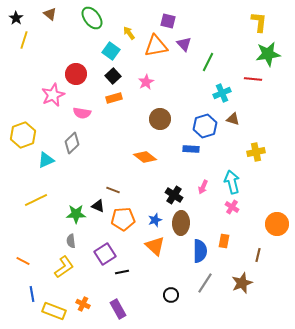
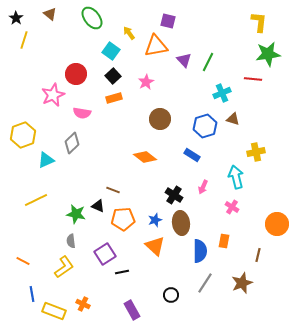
purple triangle at (184, 44): moved 16 px down
blue rectangle at (191, 149): moved 1 px right, 6 px down; rotated 28 degrees clockwise
cyan arrow at (232, 182): moved 4 px right, 5 px up
green star at (76, 214): rotated 12 degrees clockwise
brown ellipse at (181, 223): rotated 10 degrees counterclockwise
purple rectangle at (118, 309): moved 14 px right, 1 px down
